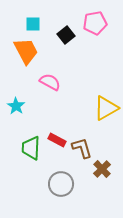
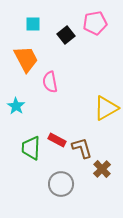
orange trapezoid: moved 8 px down
pink semicircle: rotated 130 degrees counterclockwise
